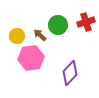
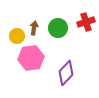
green circle: moved 3 px down
brown arrow: moved 6 px left, 7 px up; rotated 56 degrees clockwise
purple diamond: moved 4 px left
